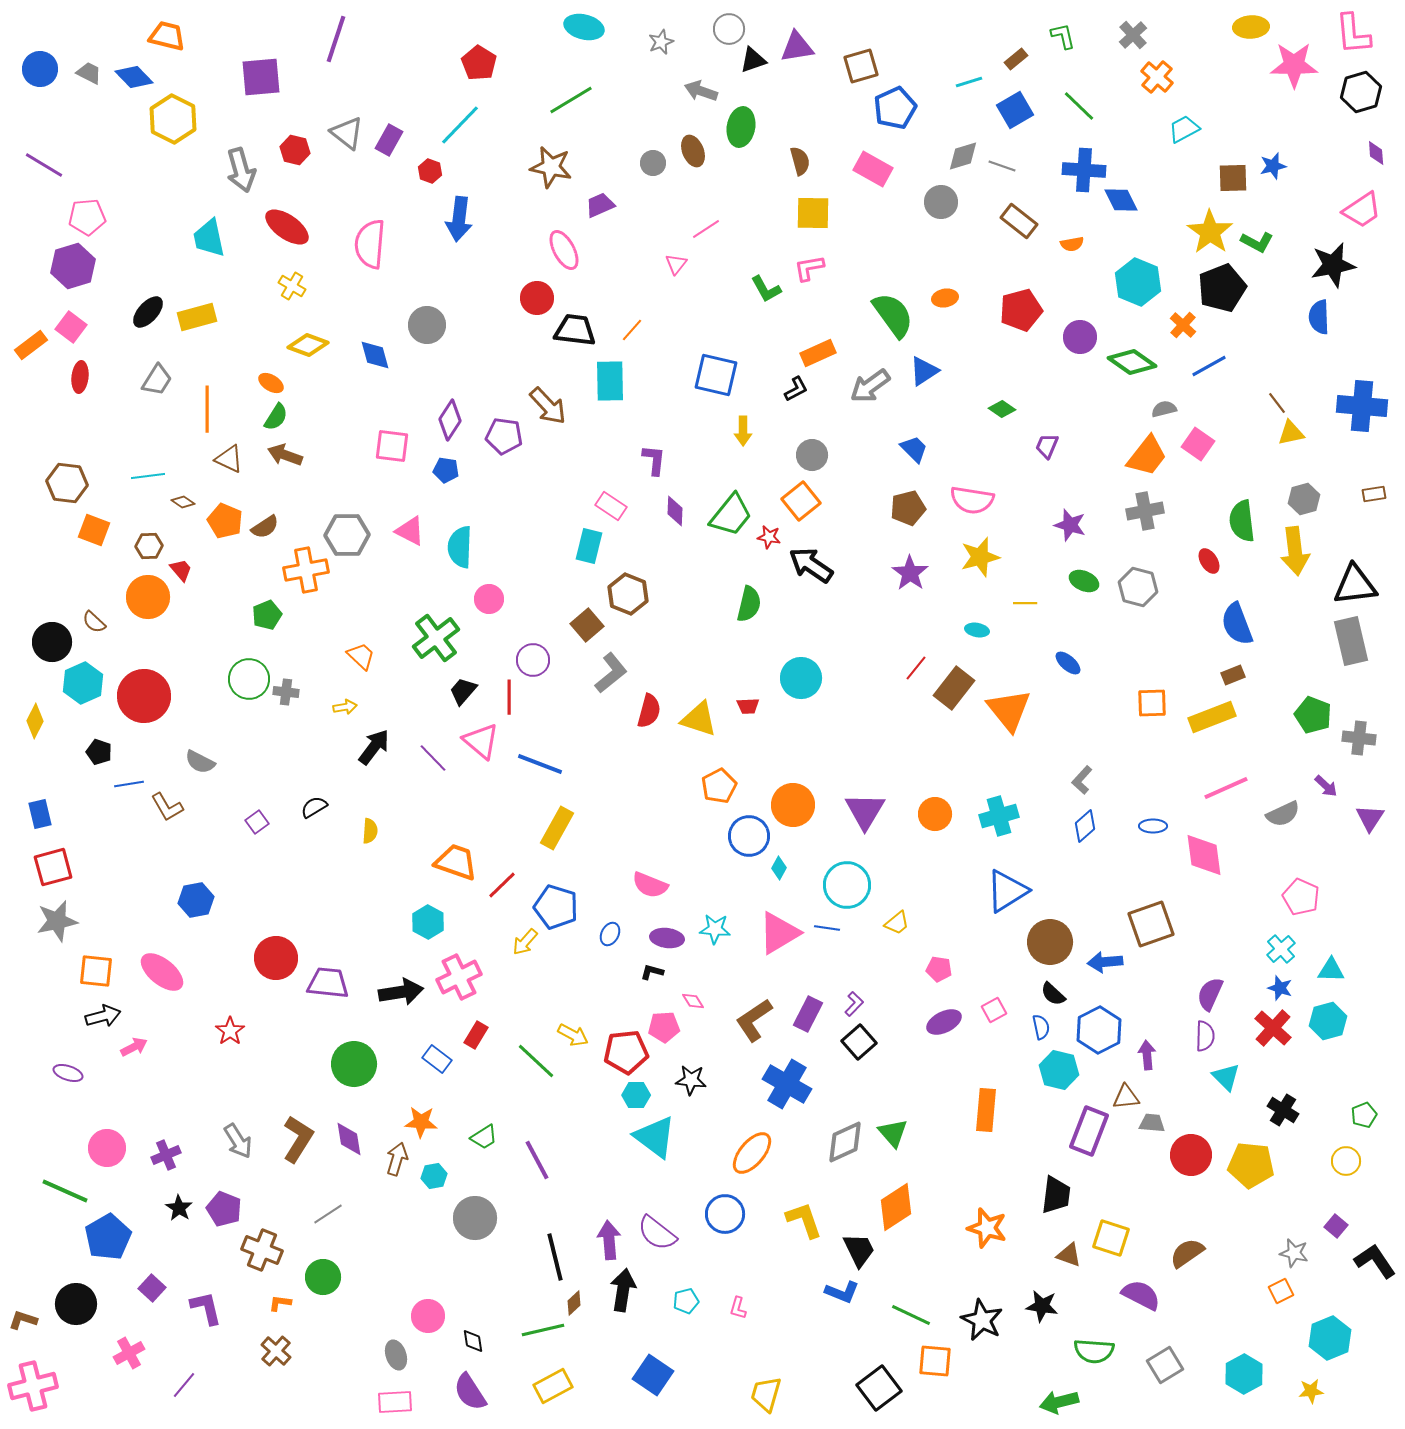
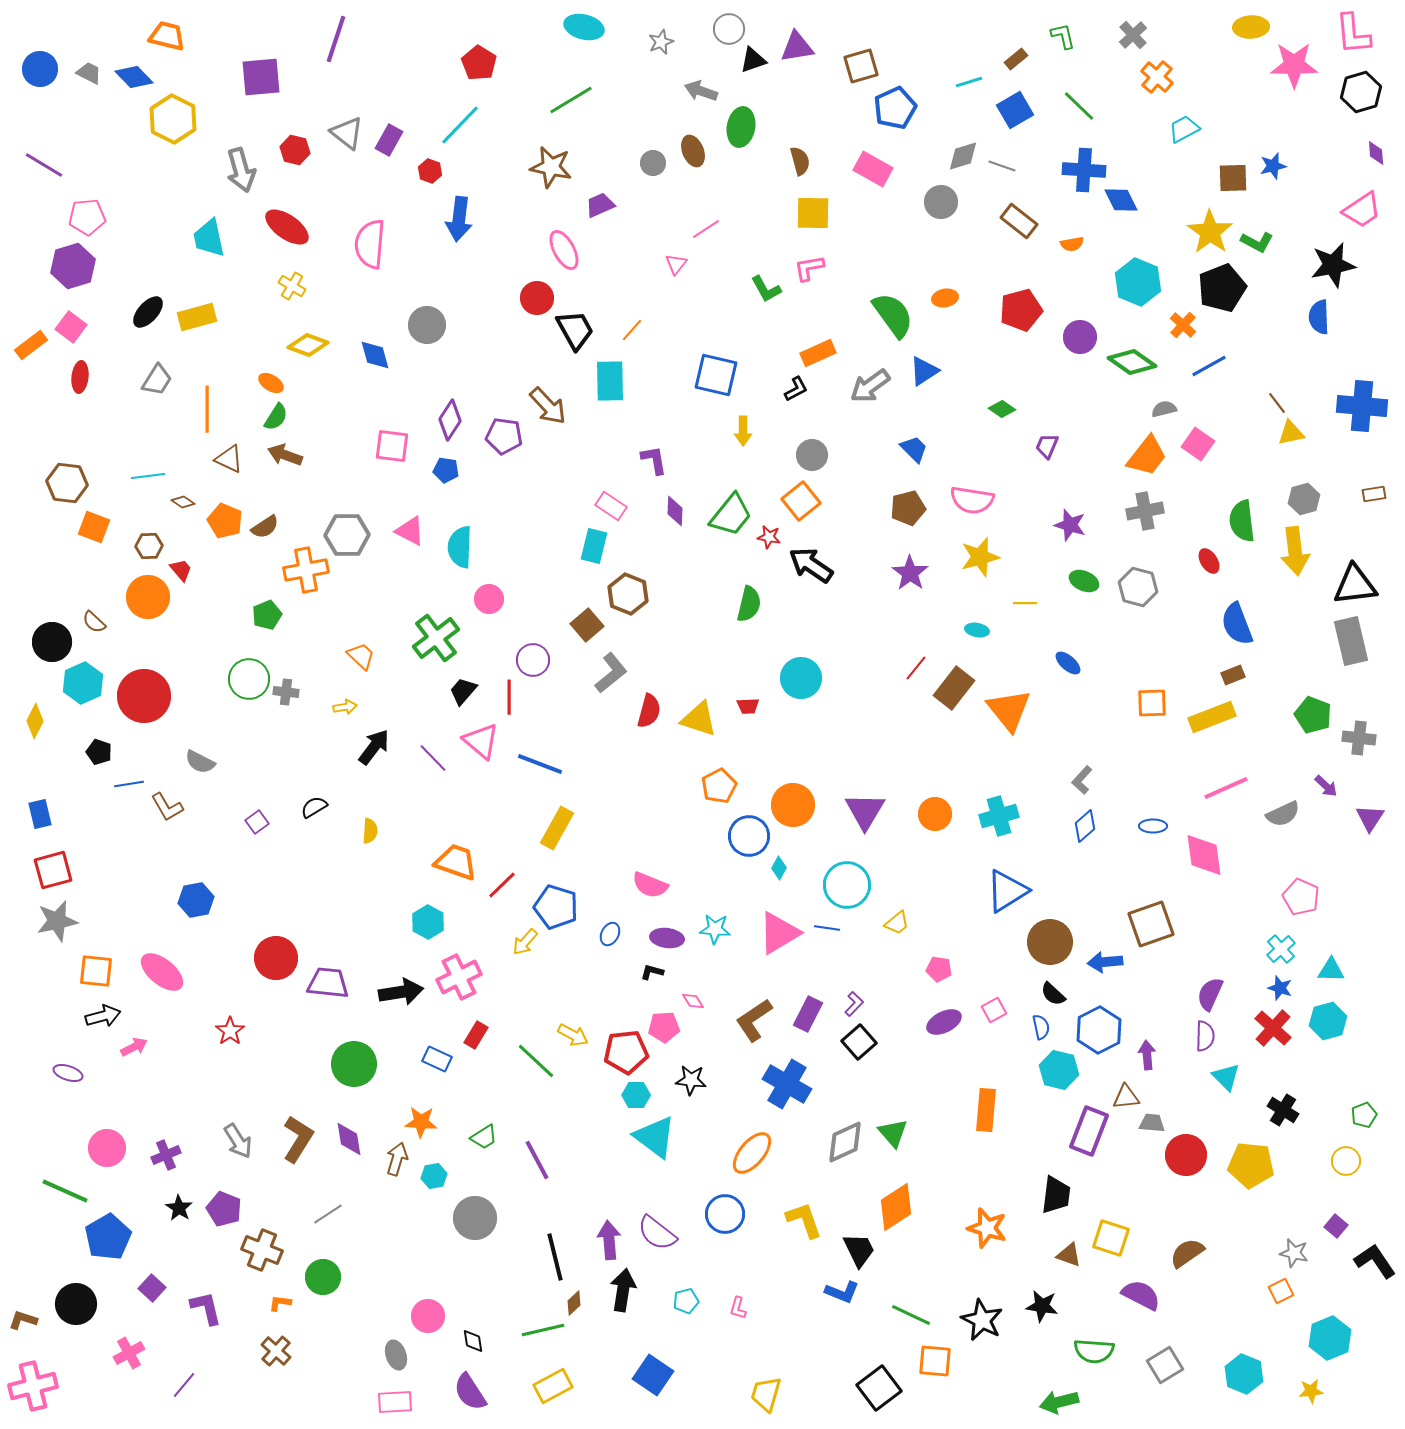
black trapezoid at (575, 330): rotated 54 degrees clockwise
purple L-shape at (654, 460): rotated 16 degrees counterclockwise
orange square at (94, 530): moved 3 px up
cyan rectangle at (589, 546): moved 5 px right
red square at (53, 867): moved 3 px down
blue rectangle at (437, 1059): rotated 12 degrees counterclockwise
red circle at (1191, 1155): moved 5 px left
cyan hexagon at (1244, 1374): rotated 9 degrees counterclockwise
